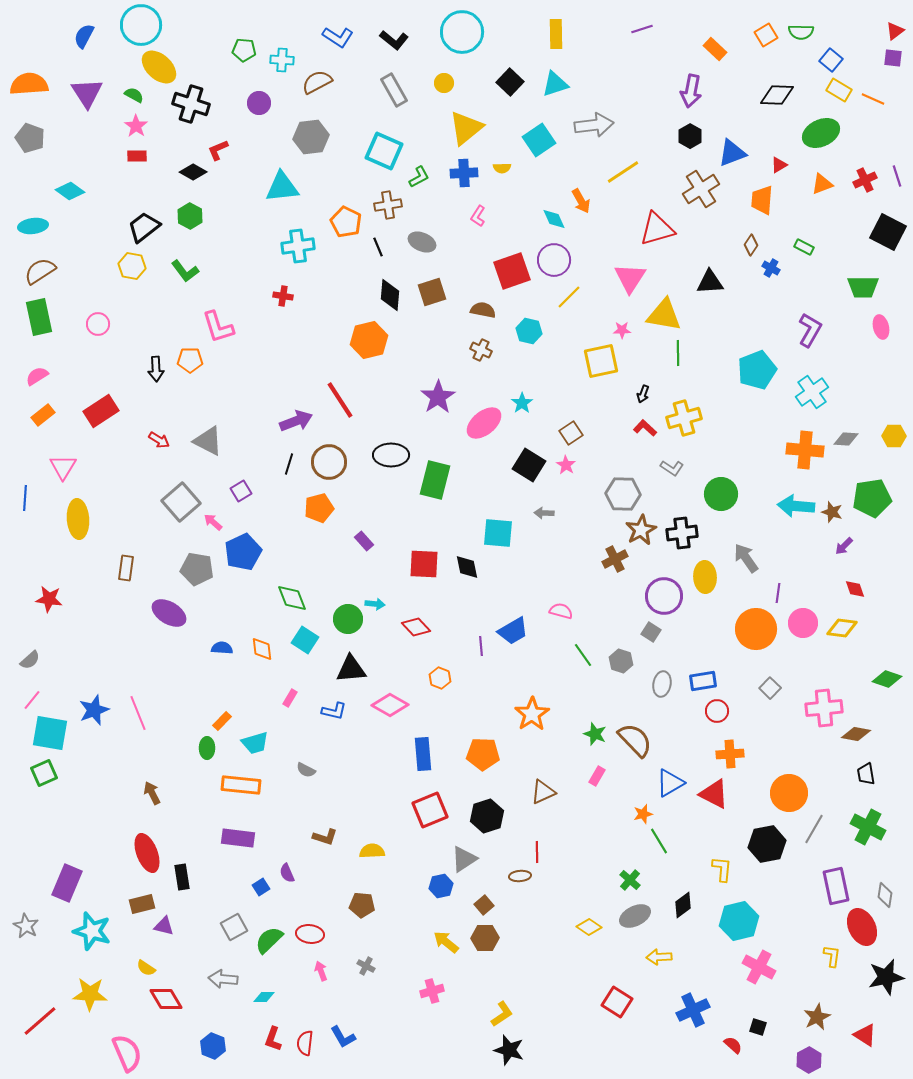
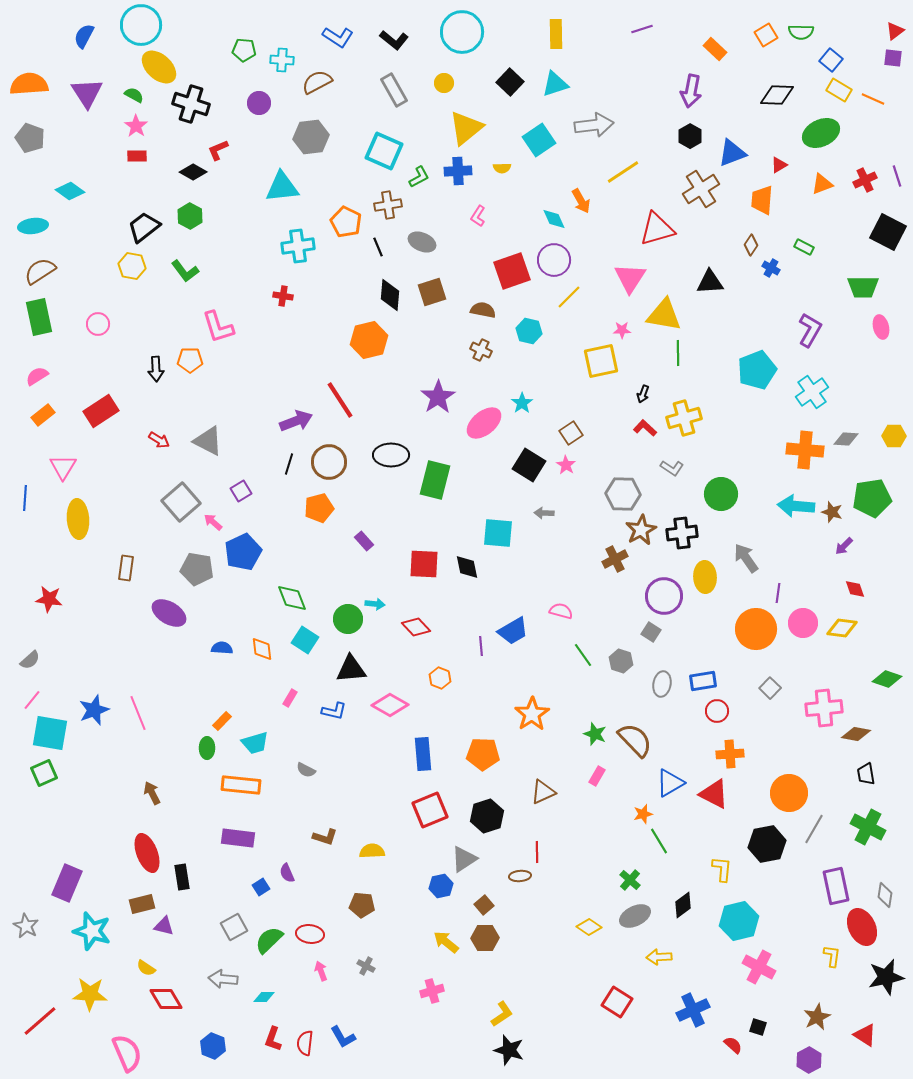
blue cross at (464, 173): moved 6 px left, 2 px up
